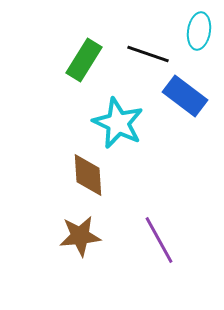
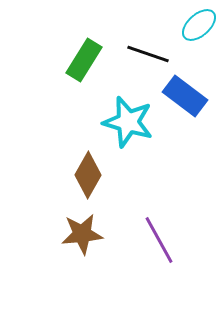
cyan ellipse: moved 6 px up; rotated 39 degrees clockwise
cyan star: moved 10 px right, 1 px up; rotated 9 degrees counterclockwise
brown diamond: rotated 33 degrees clockwise
brown star: moved 2 px right, 2 px up
